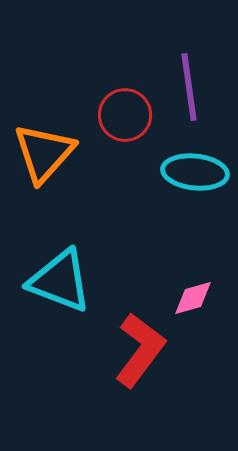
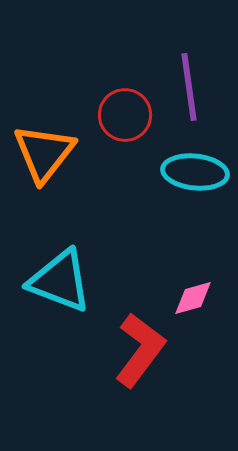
orange triangle: rotated 4 degrees counterclockwise
